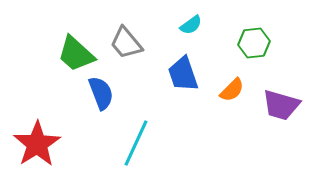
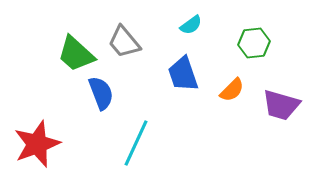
gray trapezoid: moved 2 px left, 1 px up
red star: rotated 12 degrees clockwise
